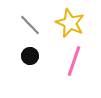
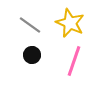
gray line: rotated 10 degrees counterclockwise
black circle: moved 2 px right, 1 px up
